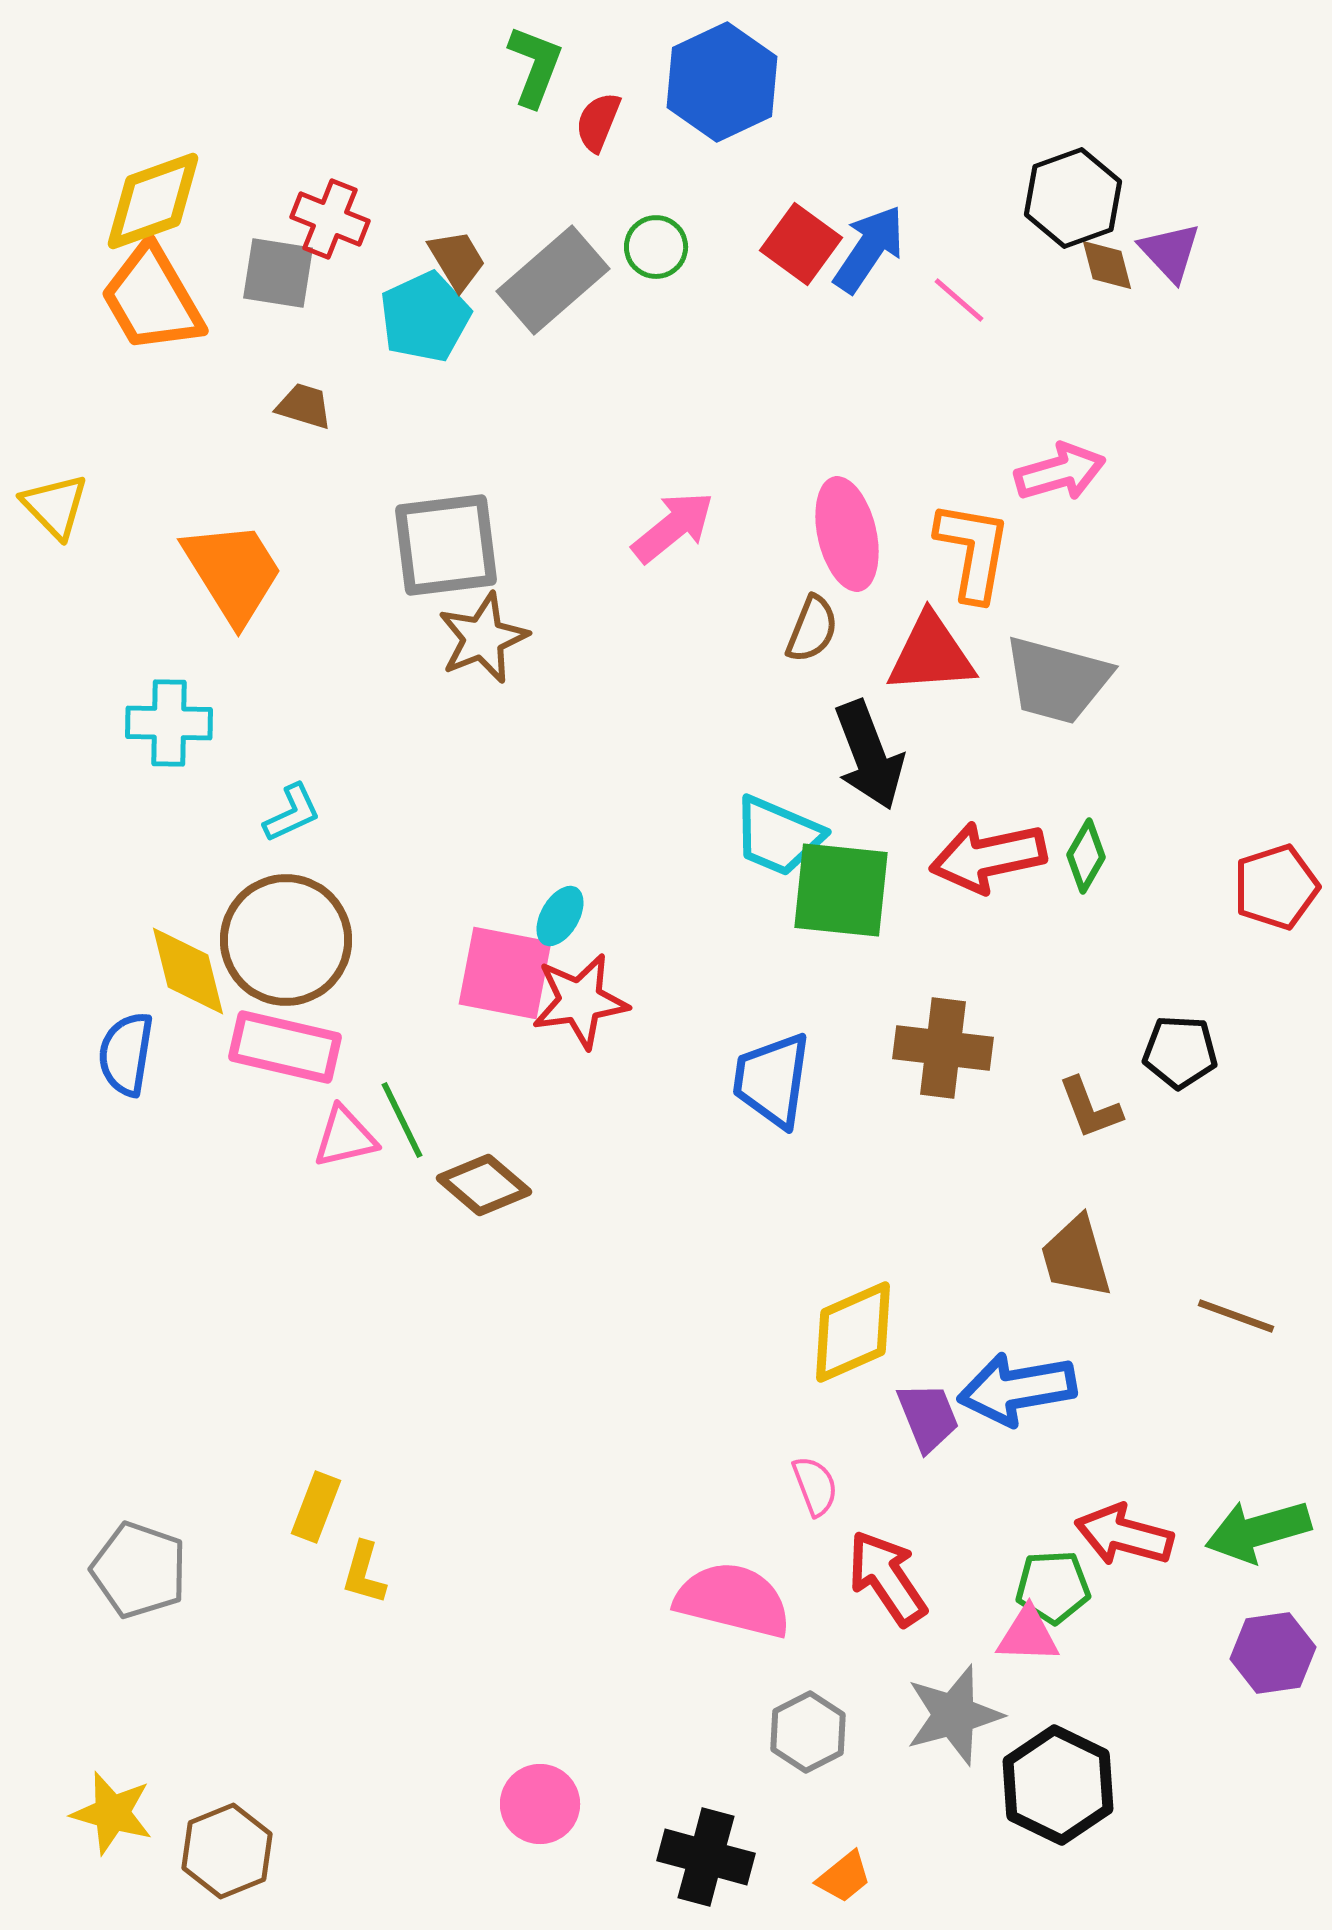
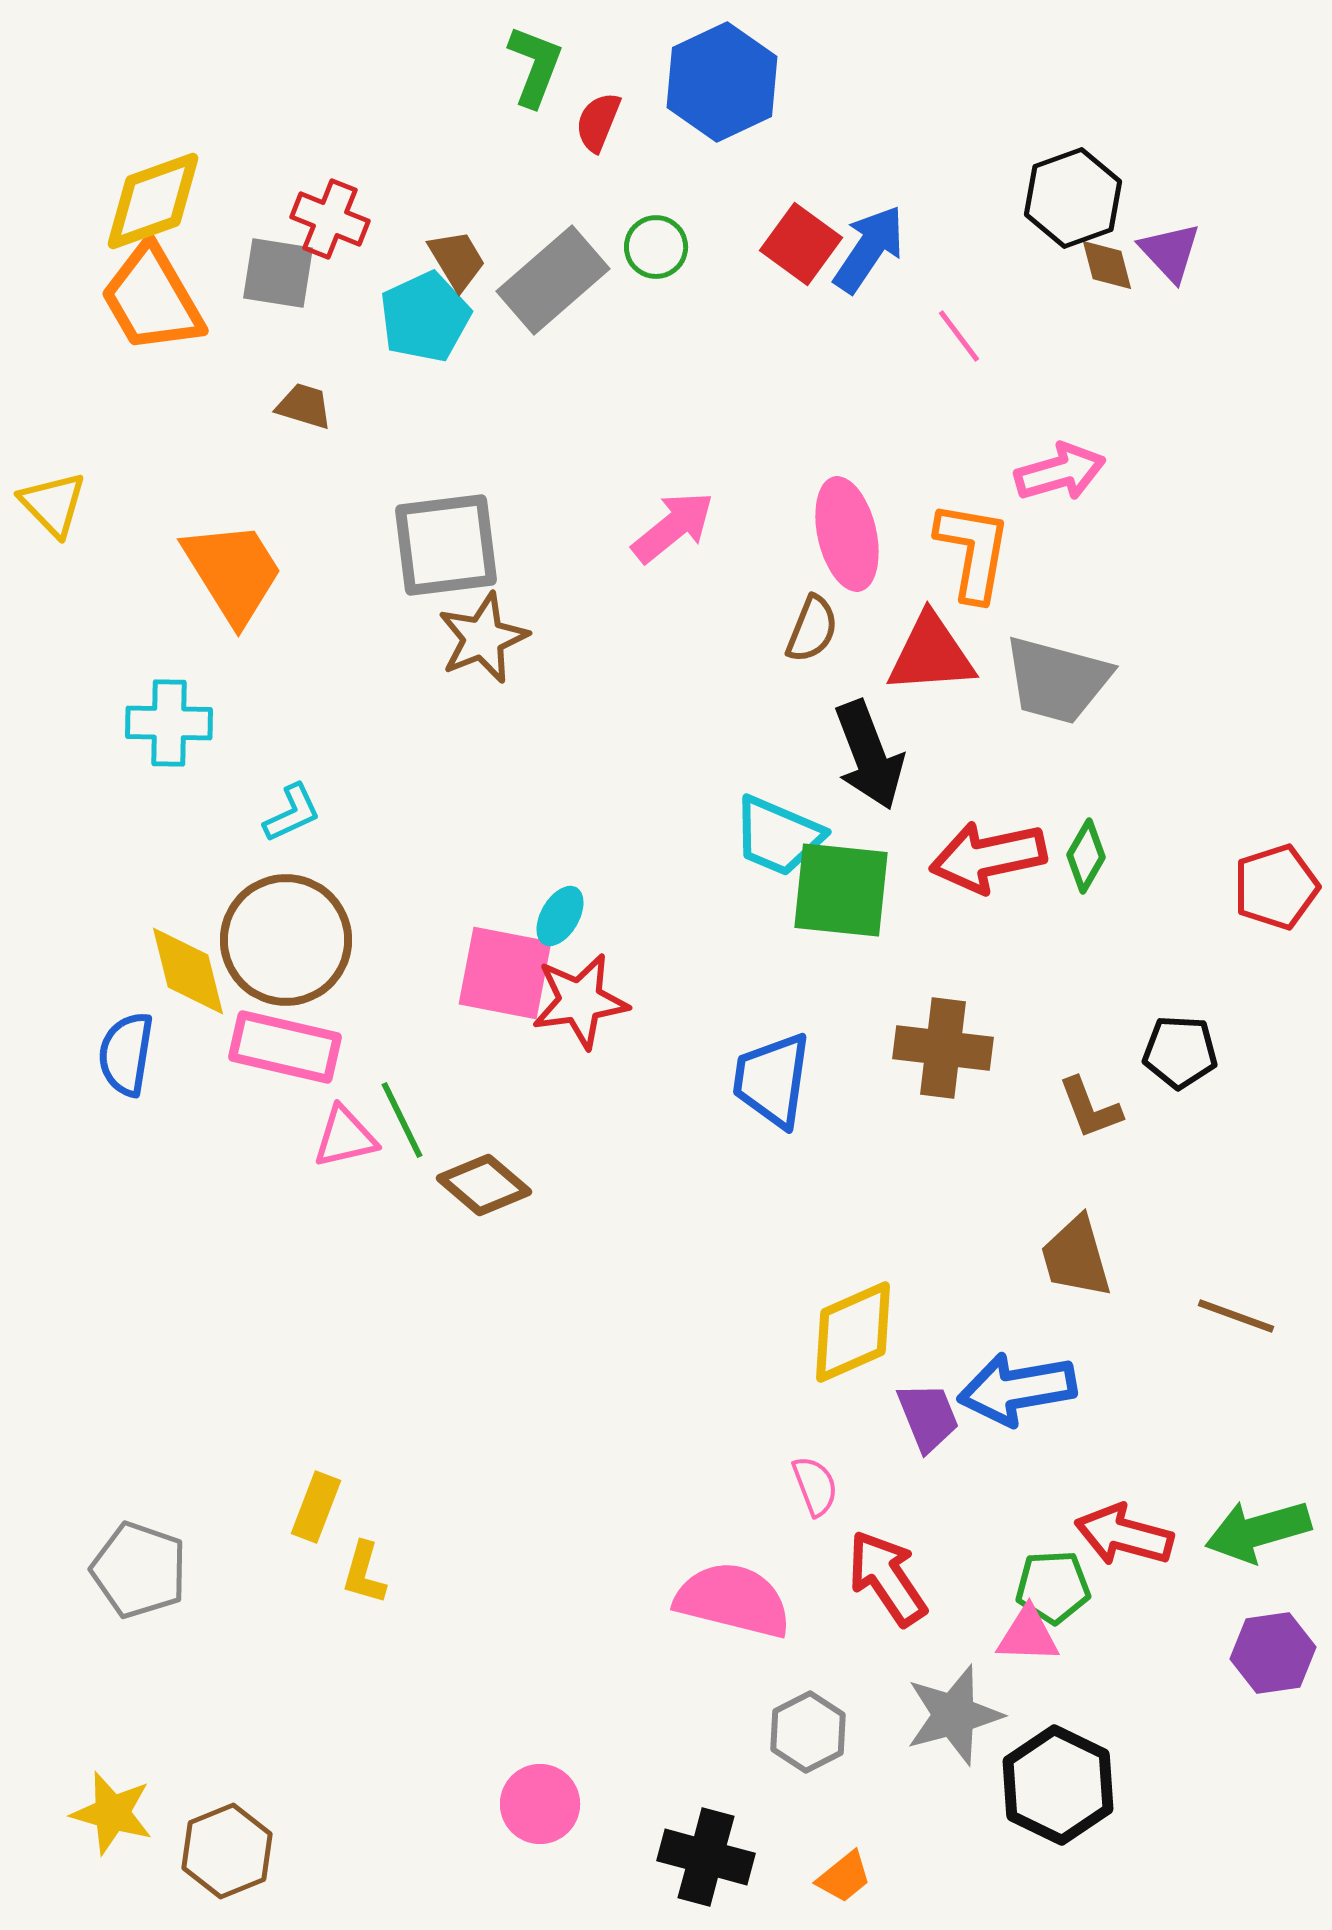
pink line at (959, 300): moved 36 px down; rotated 12 degrees clockwise
yellow triangle at (55, 506): moved 2 px left, 2 px up
